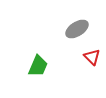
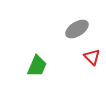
green trapezoid: moved 1 px left
